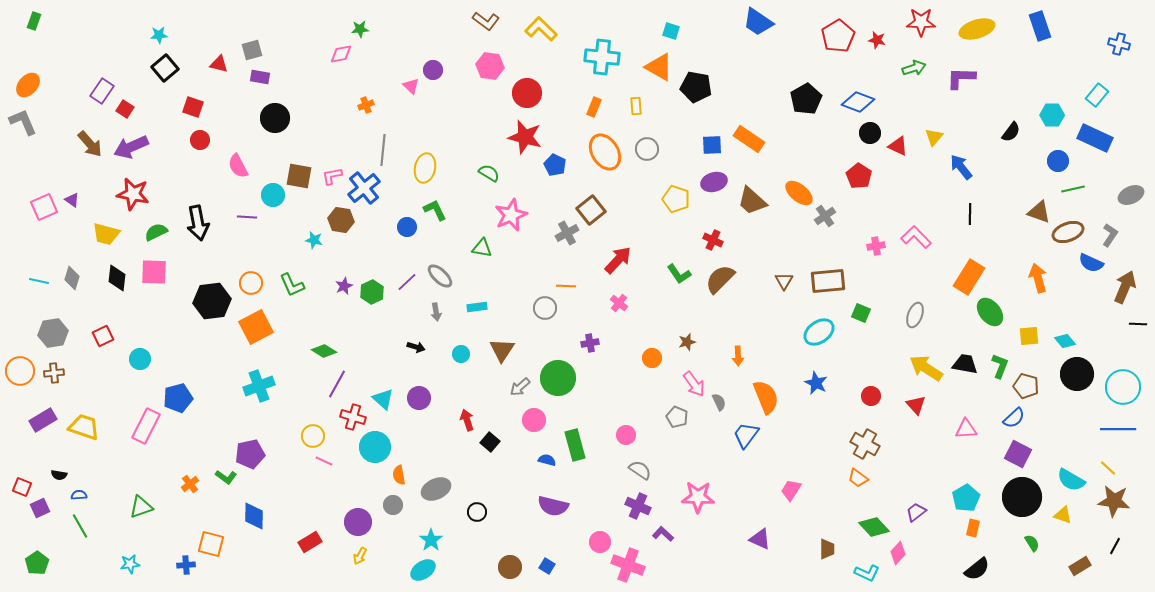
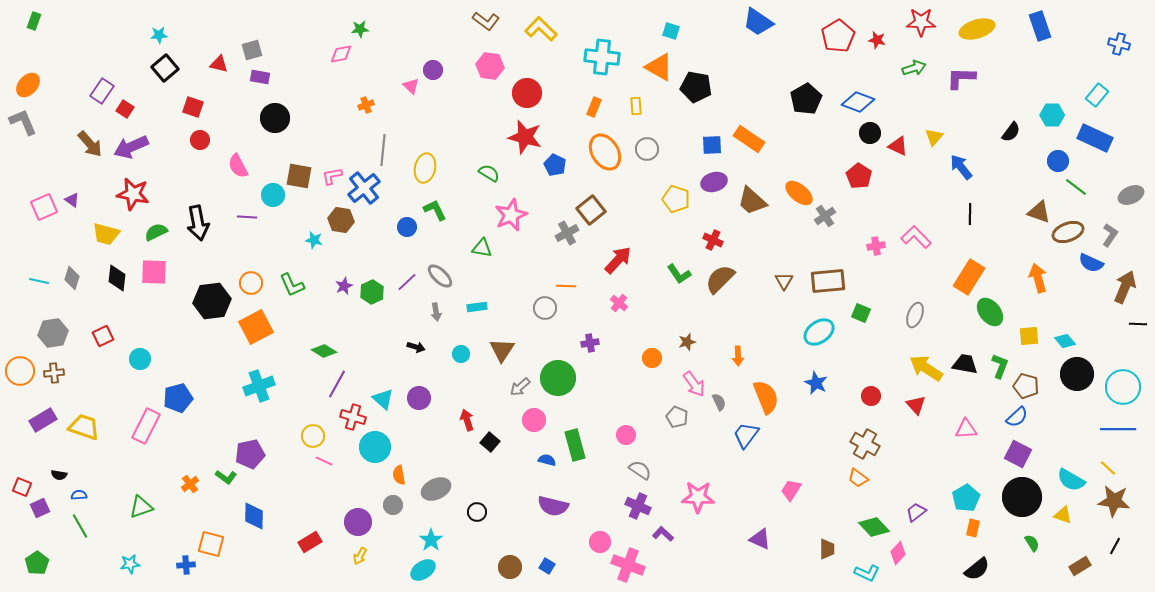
green line at (1073, 189): moved 3 px right, 2 px up; rotated 50 degrees clockwise
blue semicircle at (1014, 418): moved 3 px right, 1 px up
